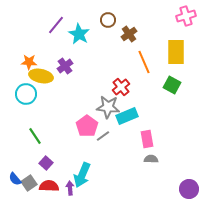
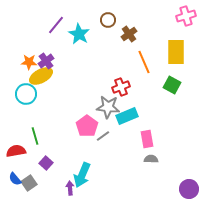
purple cross: moved 19 px left, 5 px up
yellow ellipse: rotated 40 degrees counterclockwise
red cross: rotated 18 degrees clockwise
green line: rotated 18 degrees clockwise
red semicircle: moved 33 px left, 35 px up; rotated 12 degrees counterclockwise
